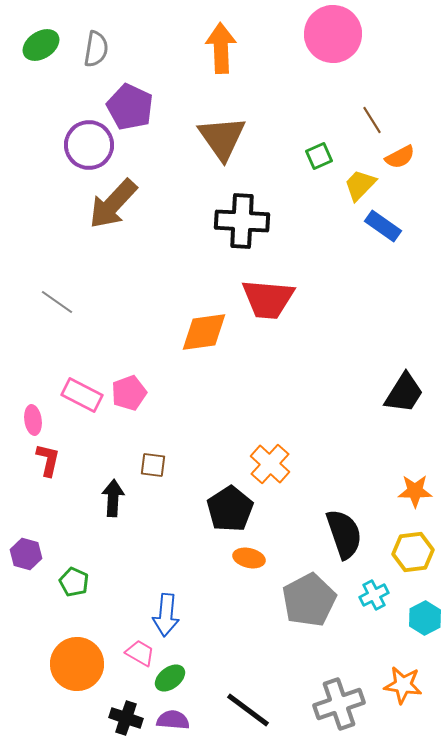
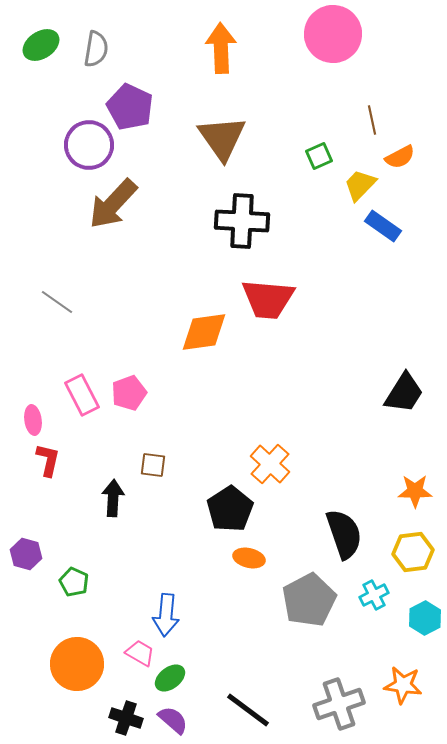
brown line at (372, 120): rotated 20 degrees clockwise
pink rectangle at (82, 395): rotated 36 degrees clockwise
purple semicircle at (173, 720): rotated 36 degrees clockwise
